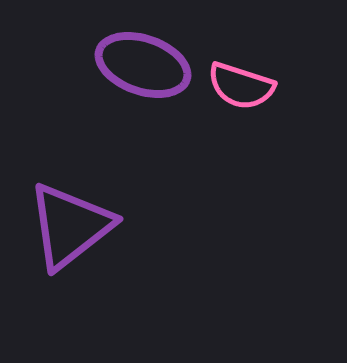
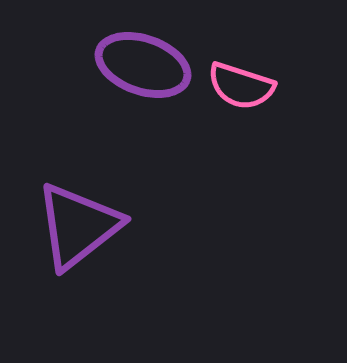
purple triangle: moved 8 px right
